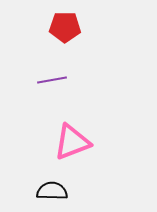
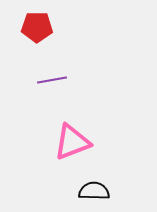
red pentagon: moved 28 px left
black semicircle: moved 42 px right
